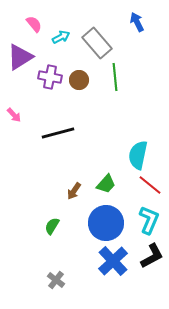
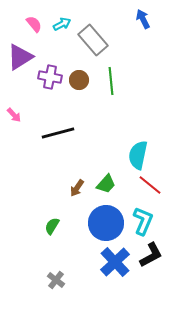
blue arrow: moved 6 px right, 3 px up
cyan arrow: moved 1 px right, 13 px up
gray rectangle: moved 4 px left, 3 px up
green line: moved 4 px left, 4 px down
brown arrow: moved 3 px right, 3 px up
cyan L-shape: moved 6 px left, 1 px down
black L-shape: moved 1 px left, 1 px up
blue cross: moved 2 px right, 1 px down
